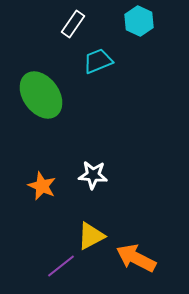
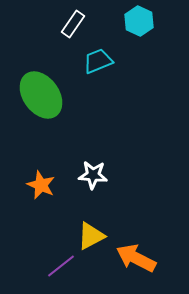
orange star: moved 1 px left, 1 px up
